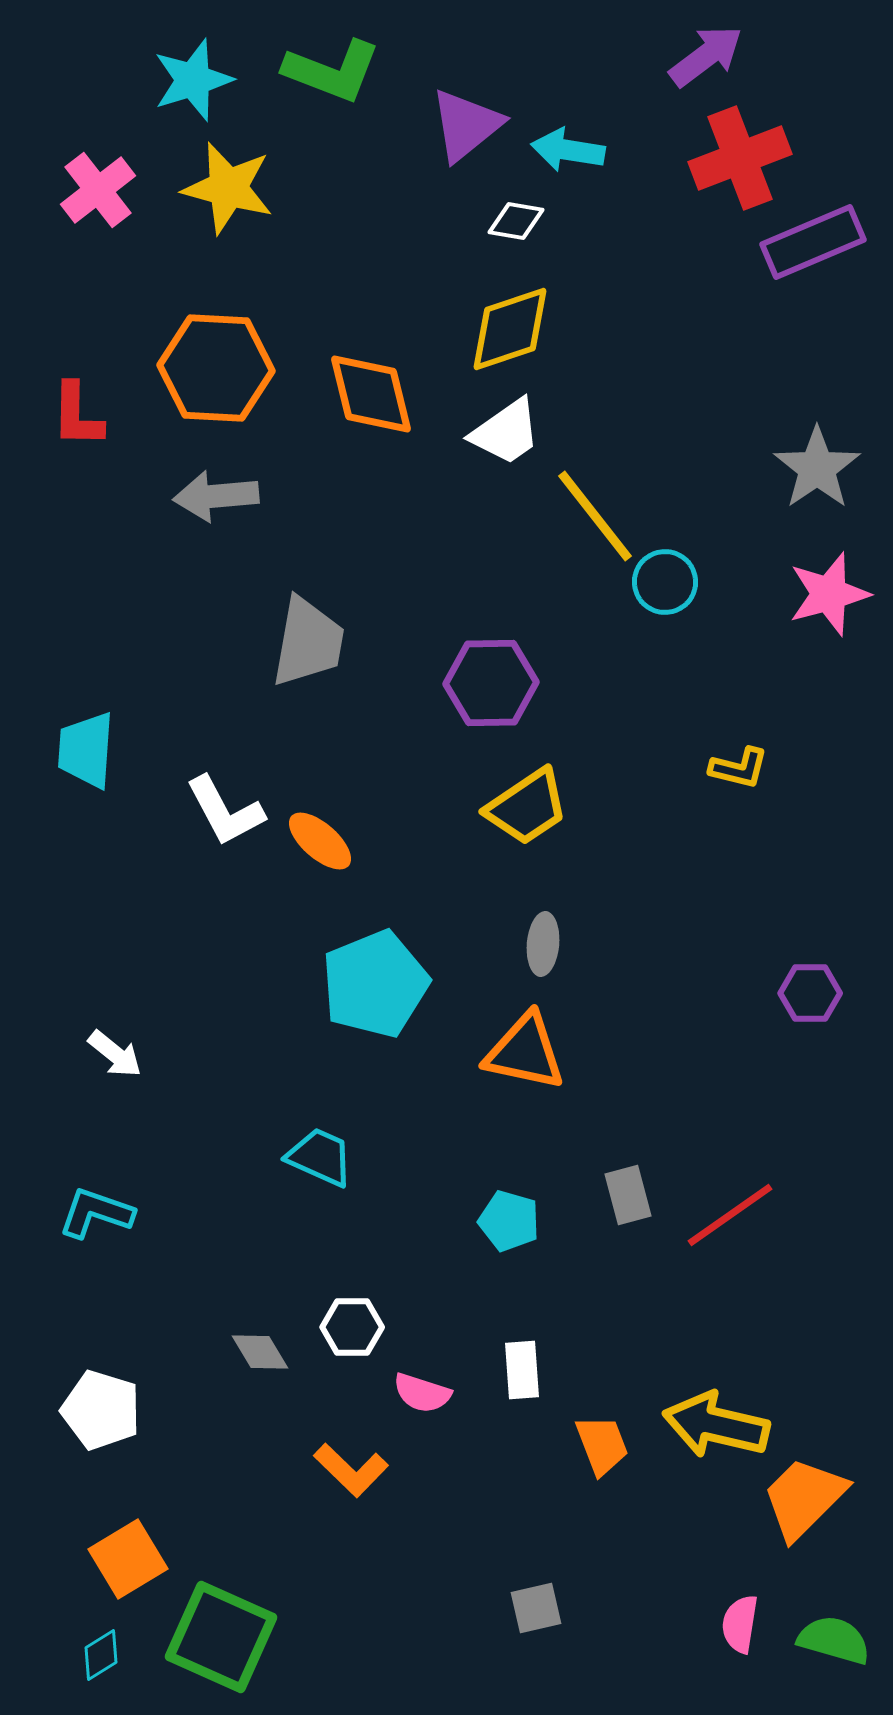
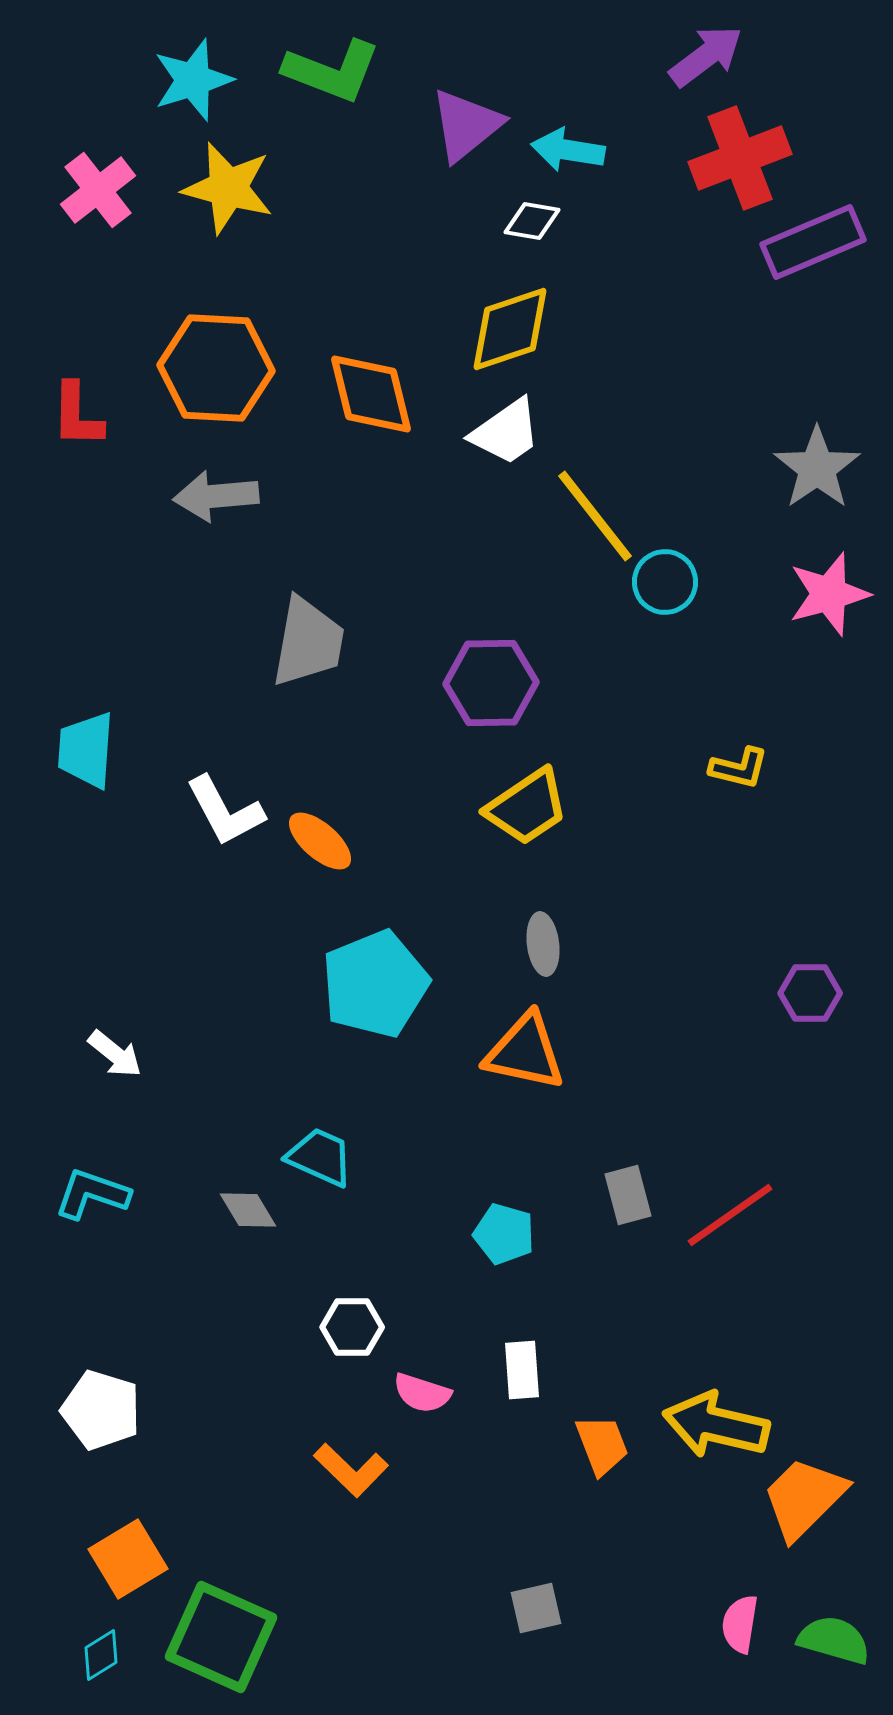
white diamond at (516, 221): moved 16 px right
gray ellipse at (543, 944): rotated 12 degrees counterclockwise
cyan L-shape at (96, 1213): moved 4 px left, 19 px up
cyan pentagon at (509, 1221): moved 5 px left, 13 px down
gray diamond at (260, 1352): moved 12 px left, 142 px up
